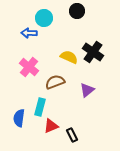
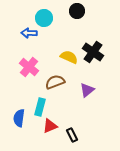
red triangle: moved 1 px left
